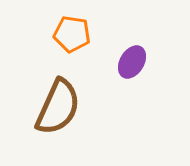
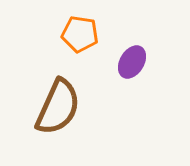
orange pentagon: moved 8 px right
